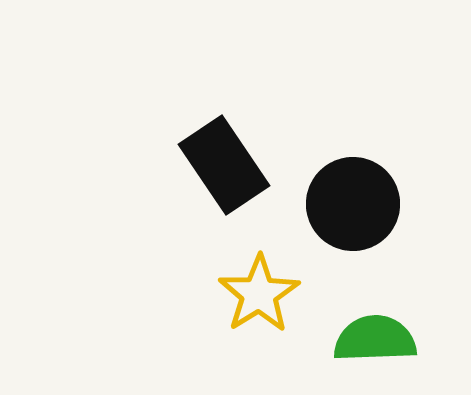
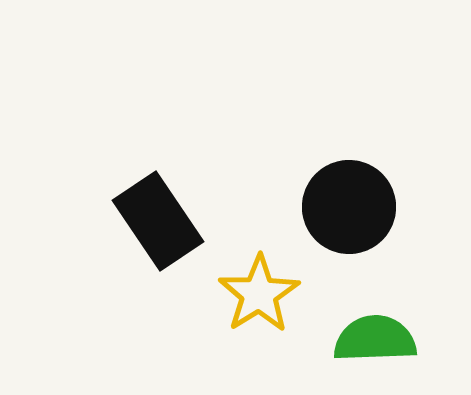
black rectangle: moved 66 px left, 56 px down
black circle: moved 4 px left, 3 px down
